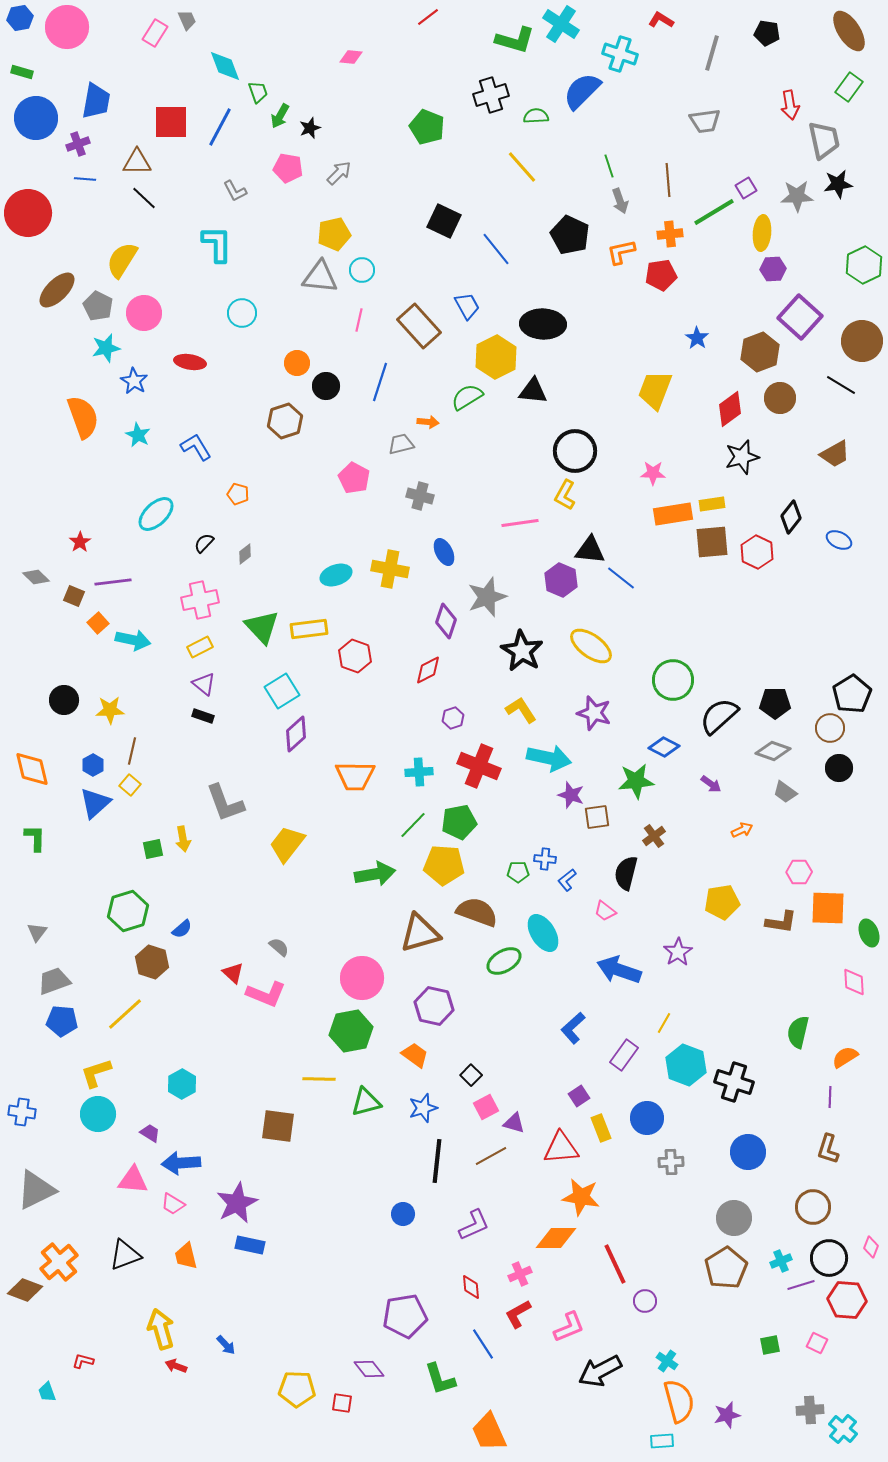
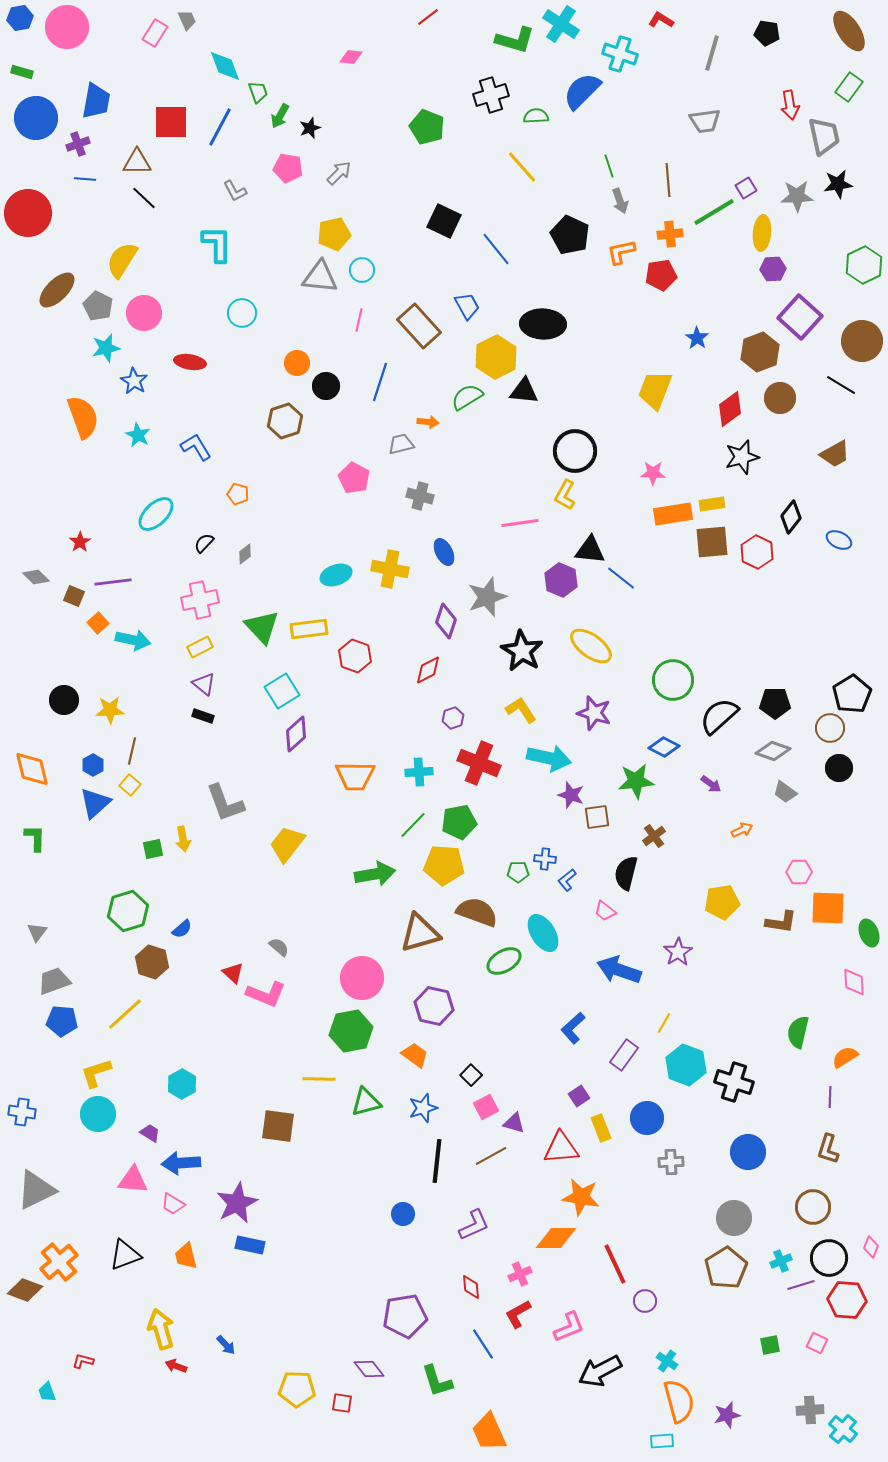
gray trapezoid at (824, 140): moved 4 px up
black triangle at (533, 391): moved 9 px left
red cross at (479, 766): moved 3 px up
green L-shape at (440, 1379): moved 3 px left, 2 px down
